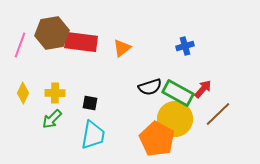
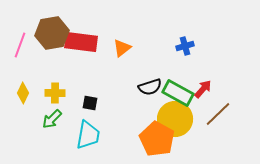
cyan trapezoid: moved 5 px left
